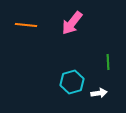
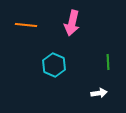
pink arrow: rotated 25 degrees counterclockwise
cyan hexagon: moved 18 px left, 17 px up; rotated 20 degrees counterclockwise
